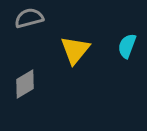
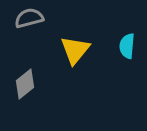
cyan semicircle: rotated 15 degrees counterclockwise
gray diamond: rotated 8 degrees counterclockwise
